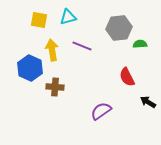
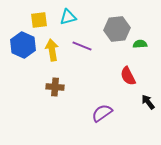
yellow square: rotated 18 degrees counterclockwise
gray hexagon: moved 2 px left, 1 px down
blue hexagon: moved 7 px left, 23 px up
red semicircle: moved 1 px right, 1 px up
black arrow: rotated 21 degrees clockwise
purple semicircle: moved 1 px right, 2 px down
